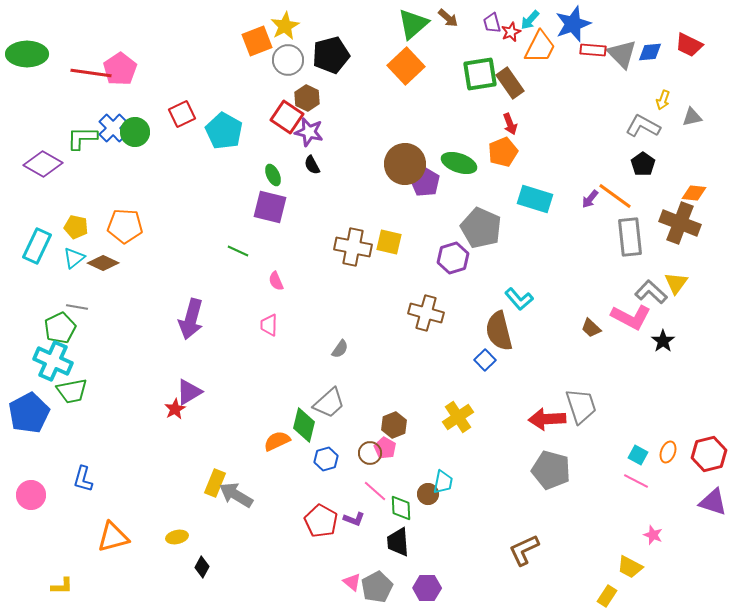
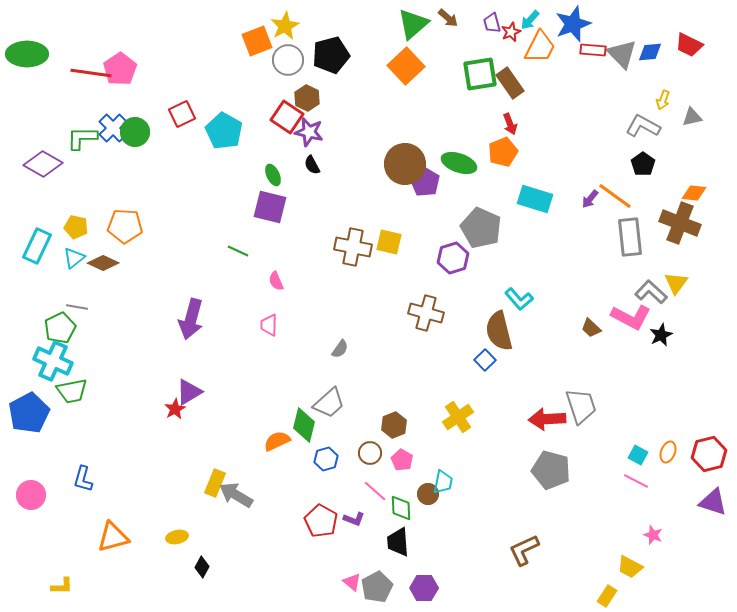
black star at (663, 341): moved 2 px left, 6 px up; rotated 10 degrees clockwise
pink pentagon at (385, 448): moved 17 px right, 12 px down
purple hexagon at (427, 588): moved 3 px left
